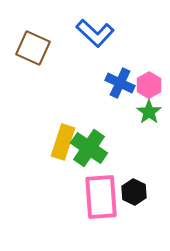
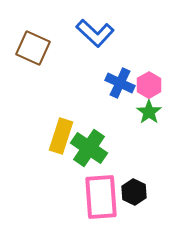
yellow rectangle: moved 2 px left, 6 px up
